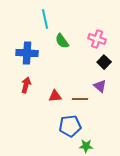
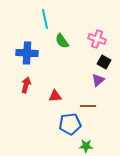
black square: rotated 16 degrees counterclockwise
purple triangle: moved 2 px left, 6 px up; rotated 40 degrees clockwise
brown line: moved 8 px right, 7 px down
blue pentagon: moved 2 px up
